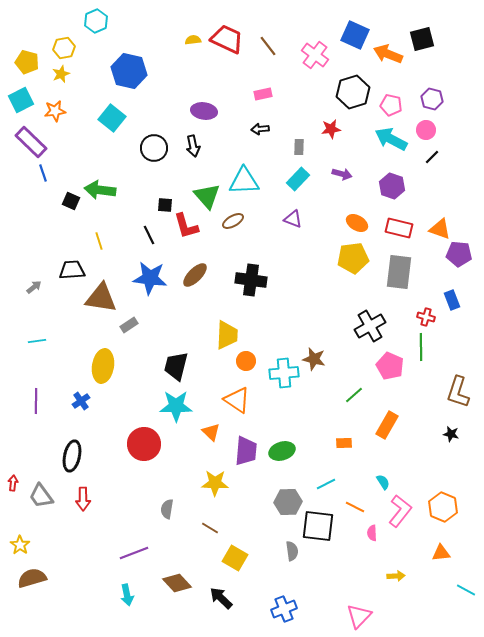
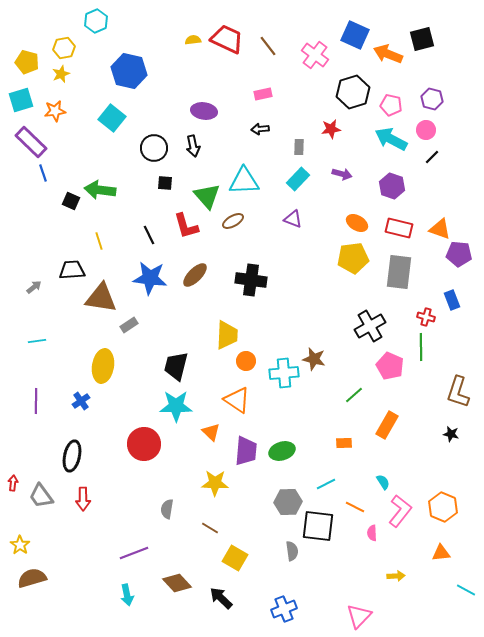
cyan square at (21, 100): rotated 10 degrees clockwise
black square at (165, 205): moved 22 px up
